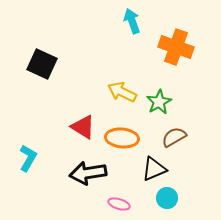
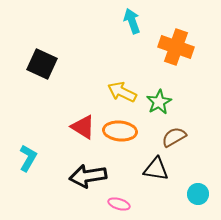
orange ellipse: moved 2 px left, 7 px up
black triangle: moved 2 px right; rotated 32 degrees clockwise
black arrow: moved 3 px down
cyan circle: moved 31 px right, 4 px up
